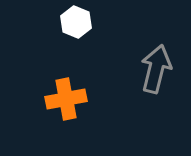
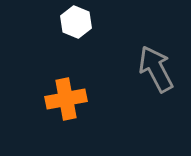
gray arrow: rotated 42 degrees counterclockwise
